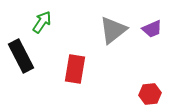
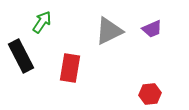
gray triangle: moved 4 px left, 1 px down; rotated 12 degrees clockwise
red rectangle: moved 5 px left, 1 px up
